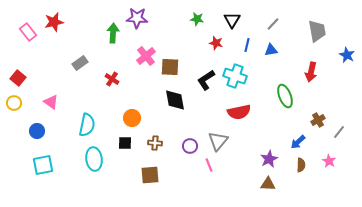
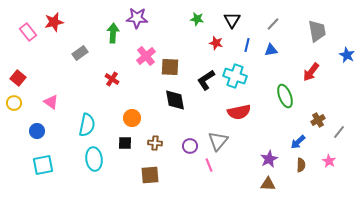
gray rectangle at (80, 63): moved 10 px up
red arrow at (311, 72): rotated 24 degrees clockwise
